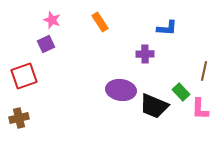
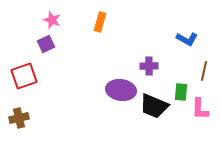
orange rectangle: rotated 48 degrees clockwise
blue L-shape: moved 20 px right, 11 px down; rotated 25 degrees clockwise
purple cross: moved 4 px right, 12 px down
green rectangle: rotated 48 degrees clockwise
